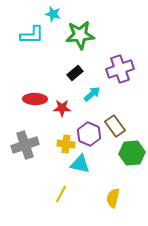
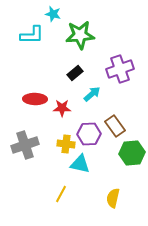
purple hexagon: rotated 25 degrees counterclockwise
